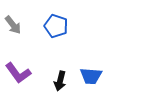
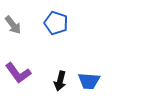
blue pentagon: moved 3 px up
blue trapezoid: moved 2 px left, 5 px down
